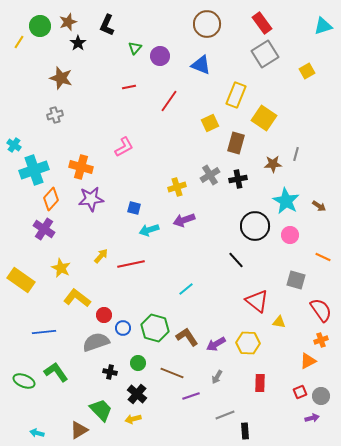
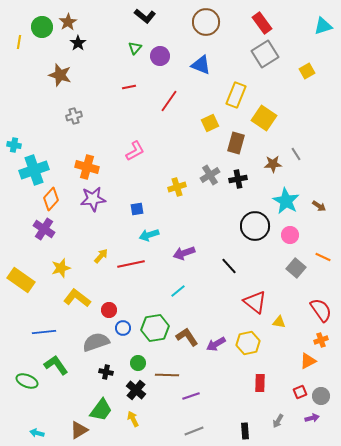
brown star at (68, 22): rotated 12 degrees counterclockwise
brown circle at (207, 24): moved 1 px left, 2 px up
black L-shape at (107, 25): moved 38 px right, 9 px up; rotated 75 degrees counterclockwise
green circle at (40, 26): moved 2 px right, 1 px down
yellow line at (19, 42): rotated 24 degrees counterclockwise
brown star at (61, 78): moved 1 px left, 3 px up
gray cross at (55, 115): moved 19 px right, 1 px down
cyan cross at (14, 145): rotated 24 degrees counterclockwise
pink L-shape at (124, 147): moved 11 px right, 4 px down
gray line at (296, 154): rotated 48 degrees counterclockwise
orange cross at (81, 167): moved 6 px right
purple star at (91, 199): moved 2 px right
blue square at (134, 208): moved 3 px right, 1 px down; rotated 24 degrees counterclockwise
purple arrow at (184, 220): moved 33 px down
cyan arrow at (149, 230): moved 5 px down
black line at (236, 260): moved 7 px left, 6 px down
yellow star at (61, 268): rotated 30 degrees clockwise
gray square at (296, 280): moved 12 px up; rotated 24 degrees clockwise
cyan line at (186, 289): moved 8 px left, 2 px down
red triangle at (257, 301): moved 2 px left, 1 px down
red circle at (104, 315): moved 5 px right, 5 px up
green hexagon at (155, 328): rotated 24 degrees counterclockwise
yellow hexagon at (248, 343): rotated 15 degrees counterclockwise
green L-shape at (56, 372): moved 7 px up
black cross at (110, 372): moved 4 px left
brown line at (172, 373): moved 5 px left, 2 px down; rotated 20 degrees counterclockwise
gray arrow at (217, 377): moved 61 px right, 44 px down
green ellipse at (24, 381): moved 3 px right
black cross at (137, 394): moved 1 px left, 4 px up
green trapezoid at (101, 410): rotated 80 degrees clockwise
gray line at (225, 415): moved 31 px left, 16 px down
yellow arrow at (133, 419): rotated 77 degrees clockwise
